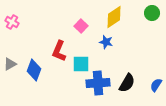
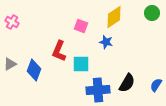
pink square: rotated 24 degrees counterclockwise
blue cross: moved 7 px down
